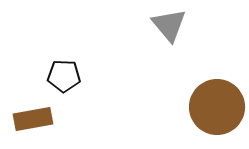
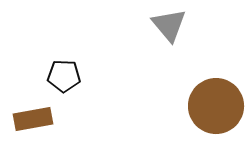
brown circle: moved 1 px left, 1 px up
